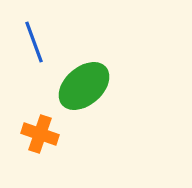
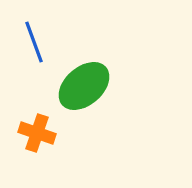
orange cross: moved 3 px left, 1 px up
